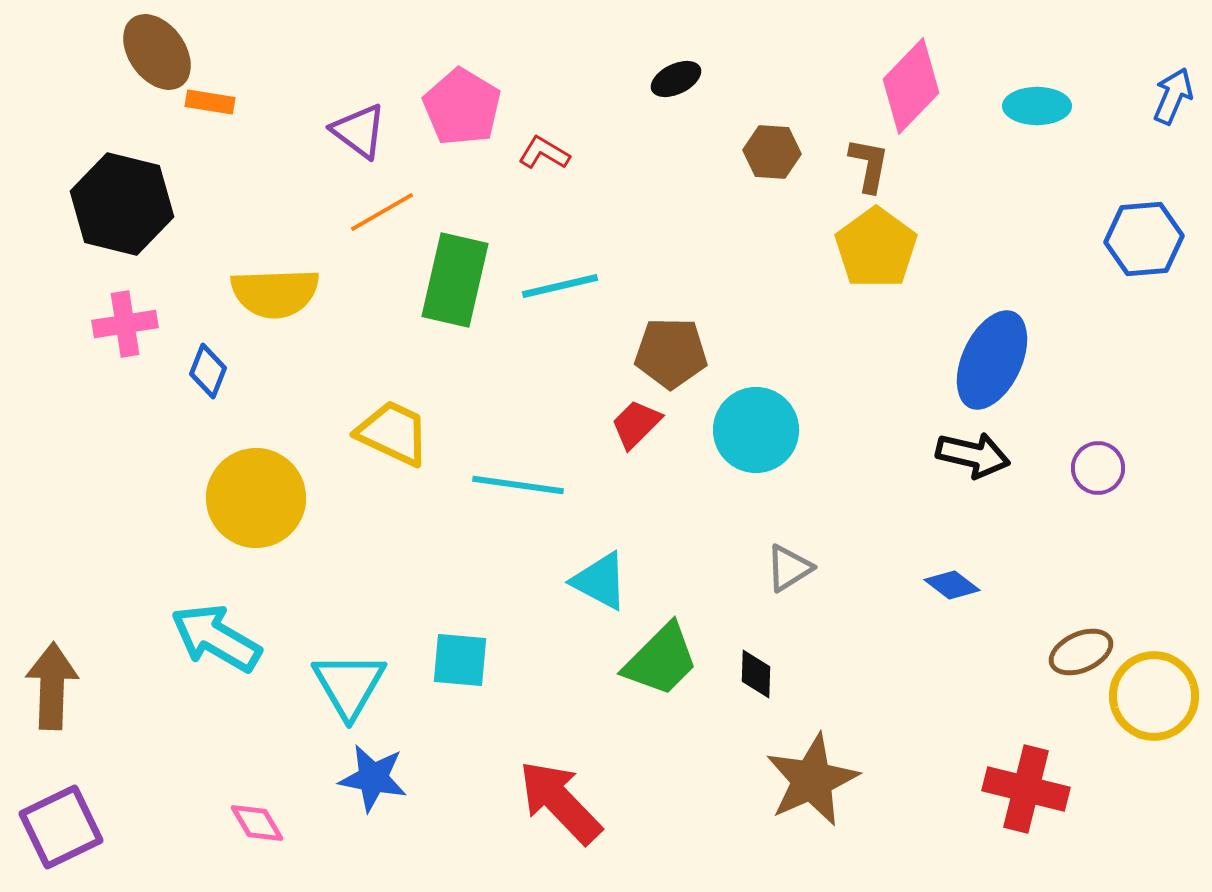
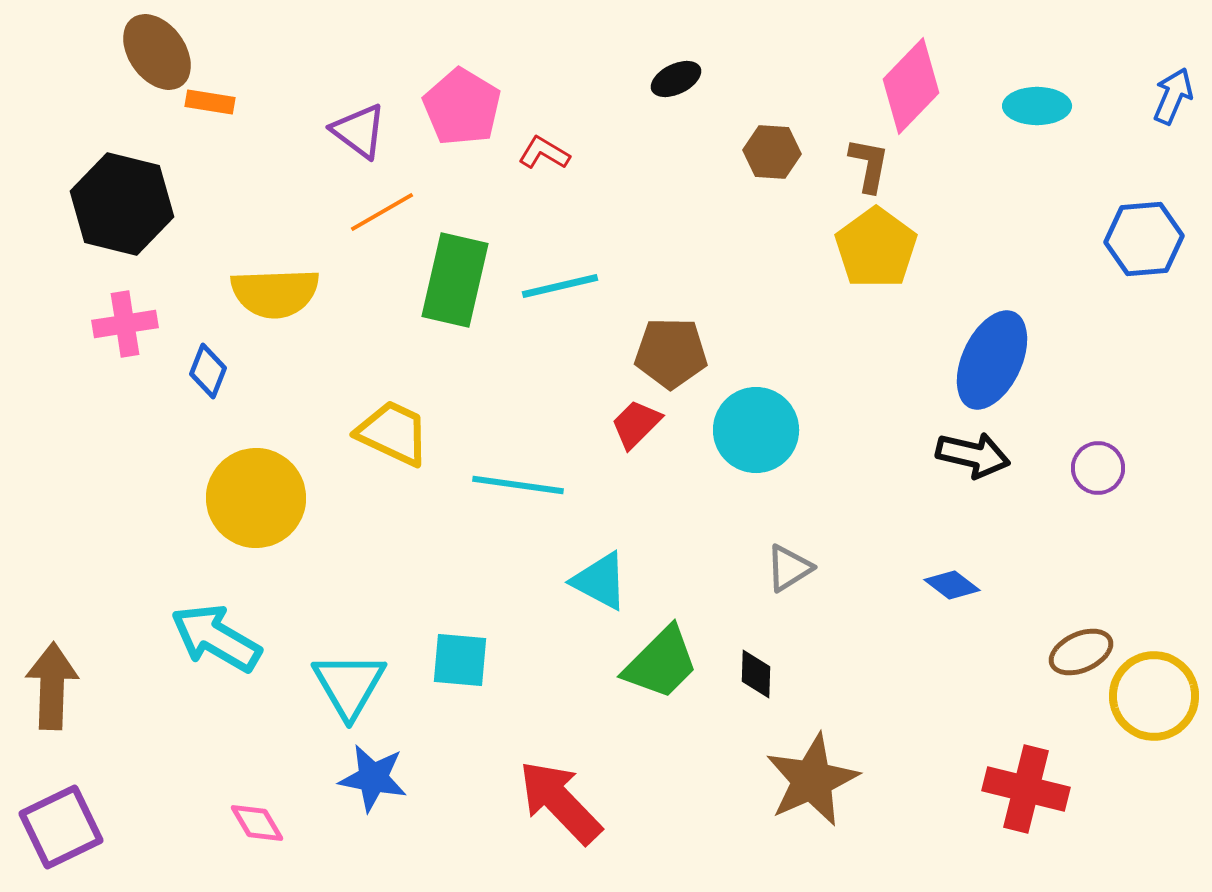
green trapezoid at (661, 660): moved 3 px down
